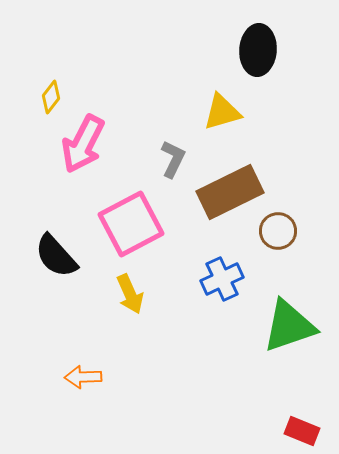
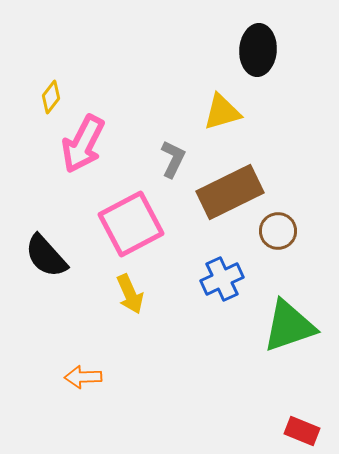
black semicircle: moved 10 px left
